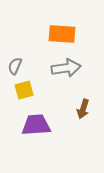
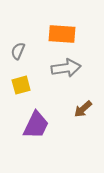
gray semicircle: moved 3 px right, 15 px up
yellow square: moved 3 px left, 5 px up
brown arrow: rotated 30 degrees clockwise
purple trapezoid: rotated 120 degrees clockwise
